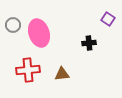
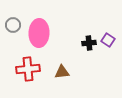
purple square: moved 21 px down
pink ellipse: rotated 20 degrees clockwise
red cross: moved 1 px up
brown triangle: moved 2 px up
